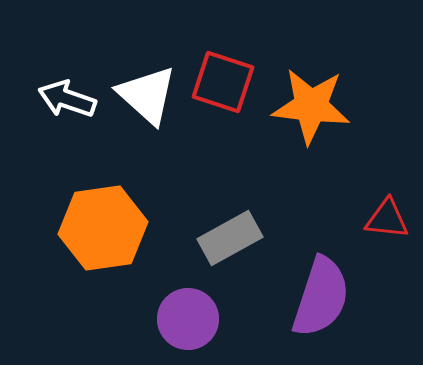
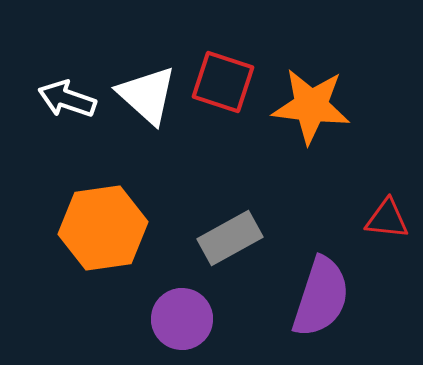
purple circle: moved 6 px left
